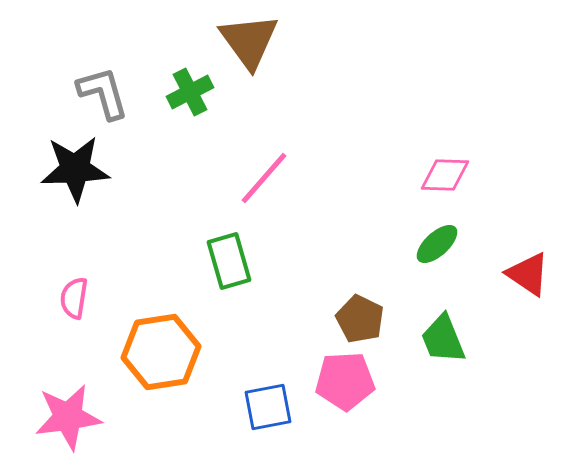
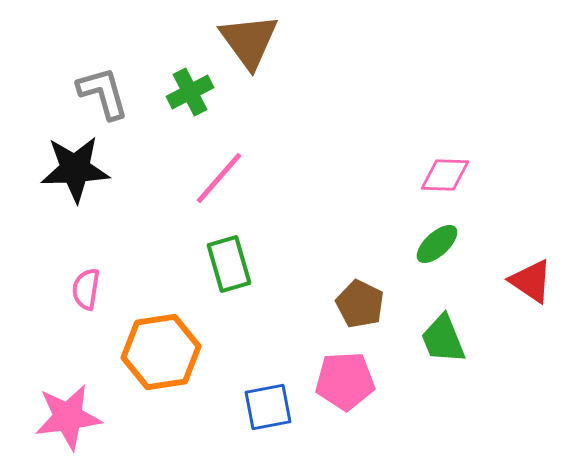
pink line: moved 45 px left
green rectangle: moved 3 px down
red triangle: moved 3 px right, 7 px down
pink semicircle: moved 12 px right, 9 px up
brown pentagon: moved 15 px up
